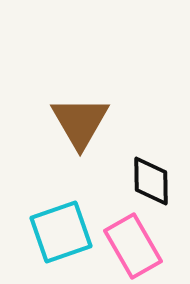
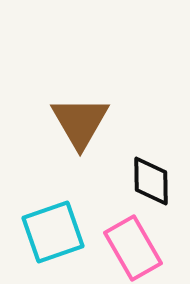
cyan square: moved 8 px left
pink rectangle: moved 2 px down
